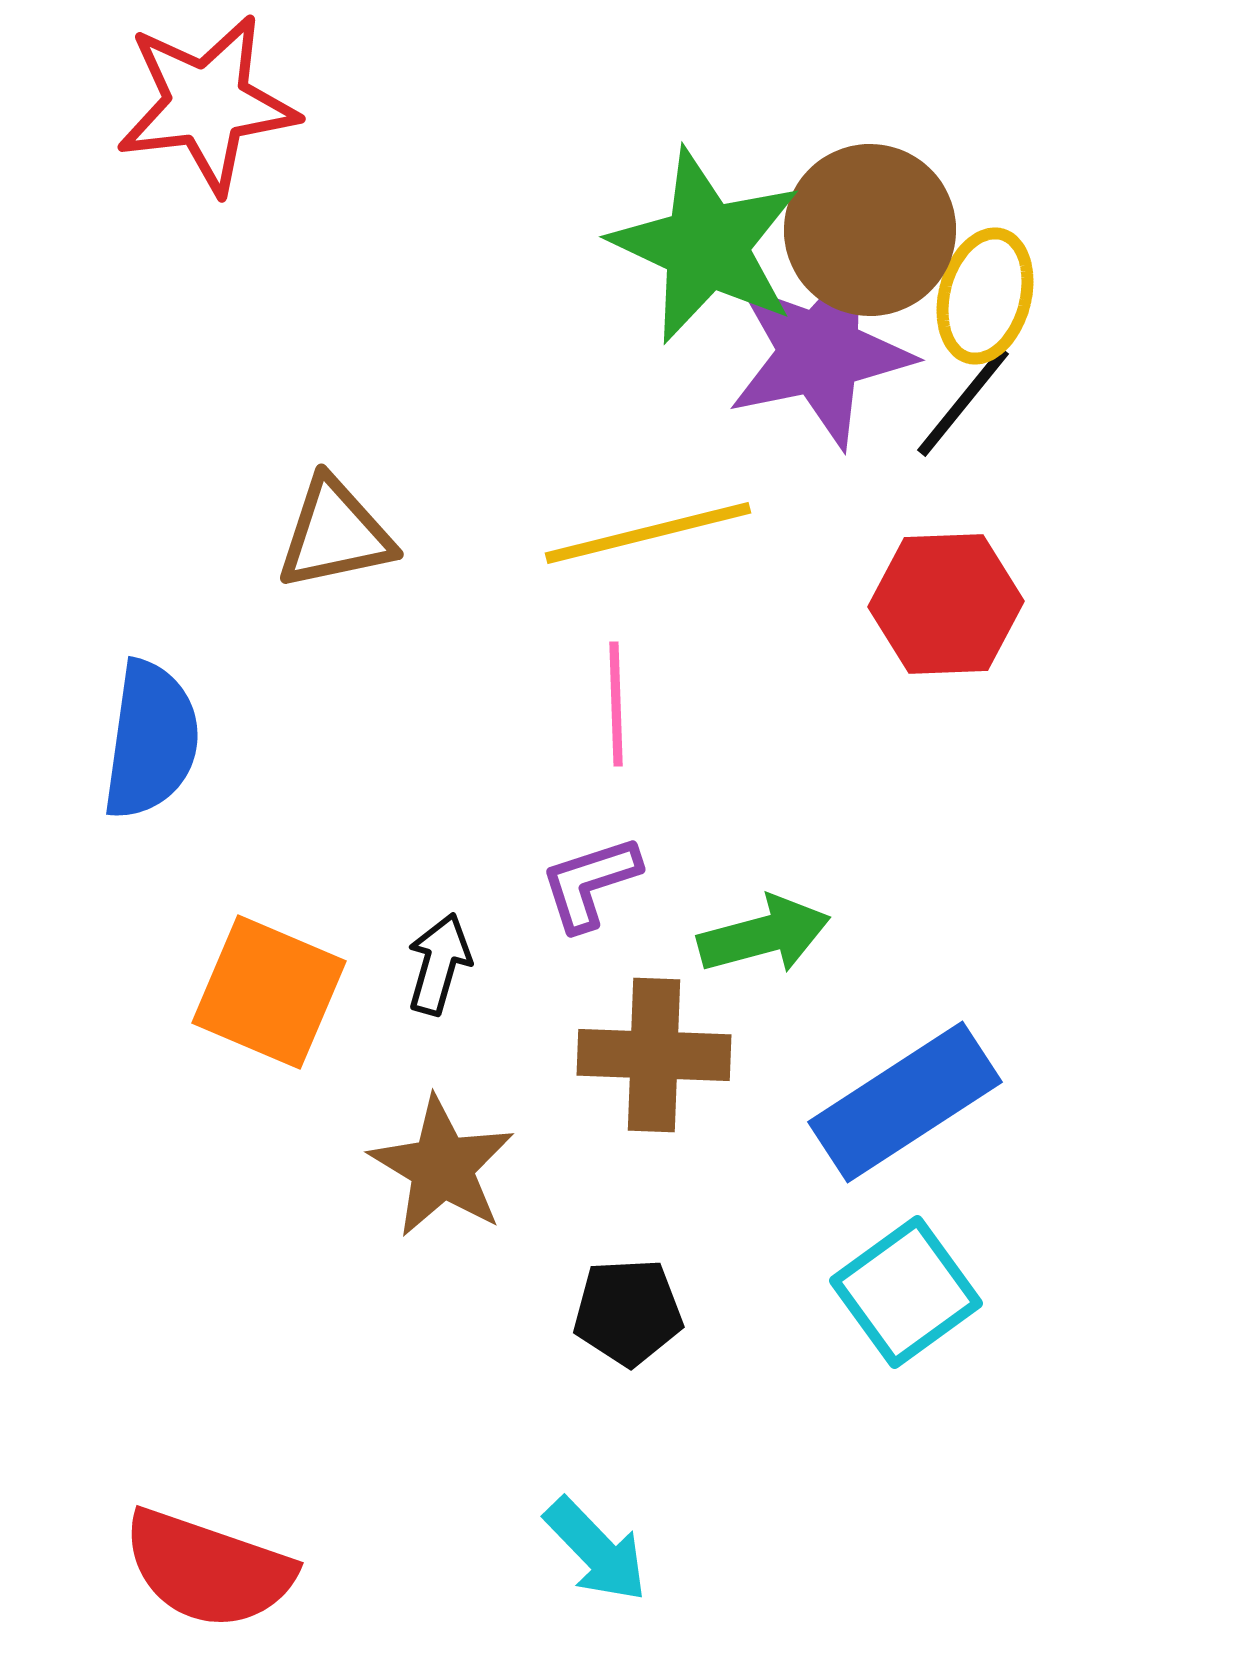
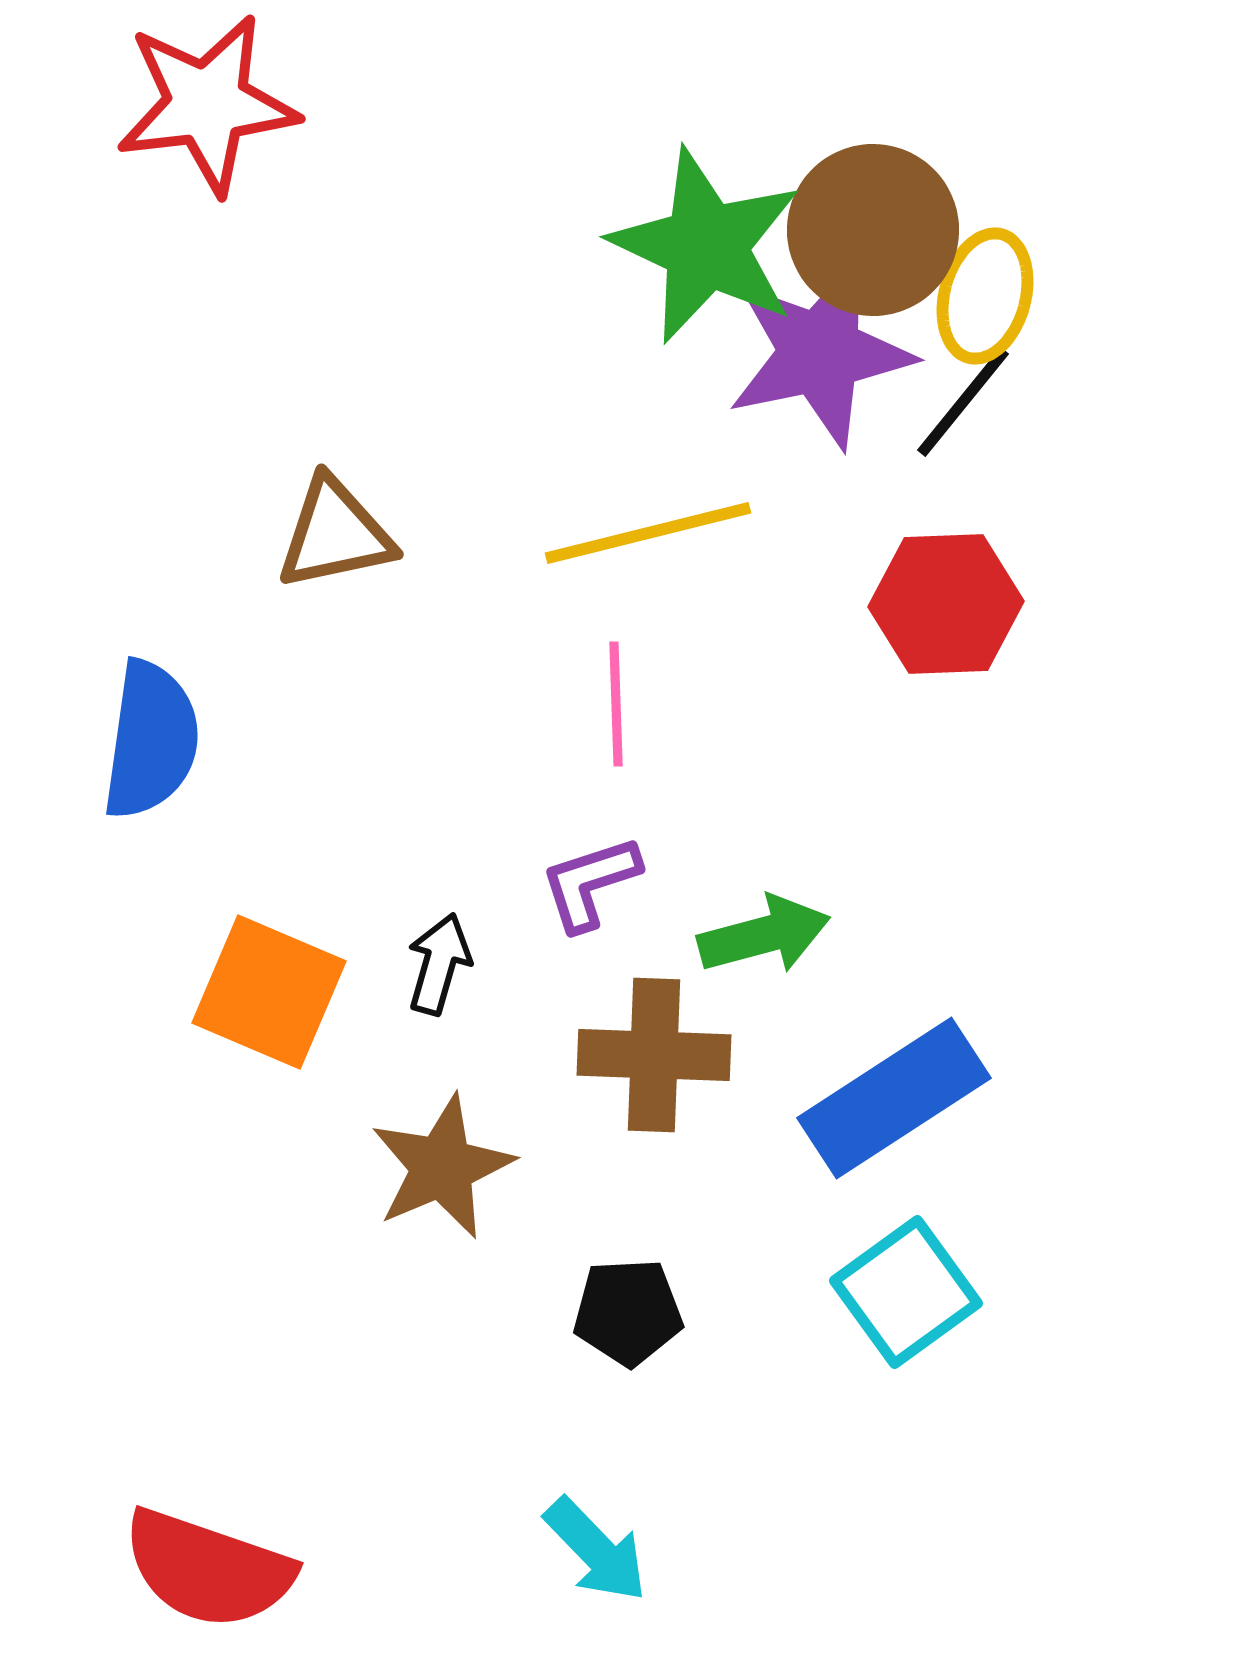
brown circle: moved 3 px right
blue rectangle: moved 11 px left, 4 px up
brown star: rotated 18 degrees clockwise
